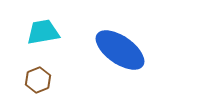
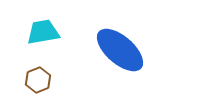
blue ellipse: rotated 6 degrees clockwise
